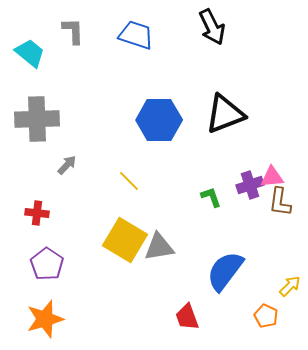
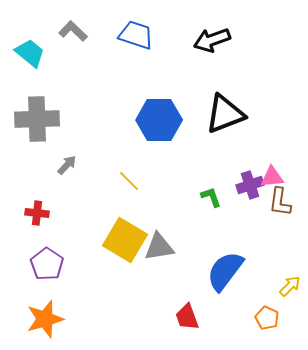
black arrow: moved 13 px down; rotated 96 degrees clockwise
gray L-shape: rotated 44 degrees counterclockwise
orange pentagon: moved 1 px right, 2 px down
